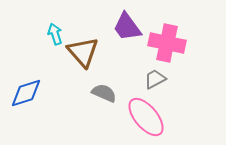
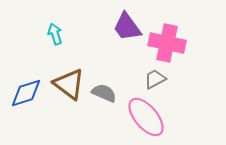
brown triangle: moved 14 px left, 32 px down; rotated 12 degrees counterclockwise
